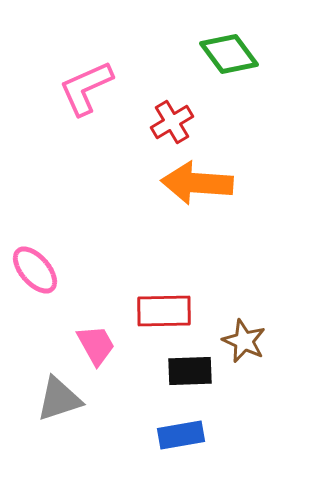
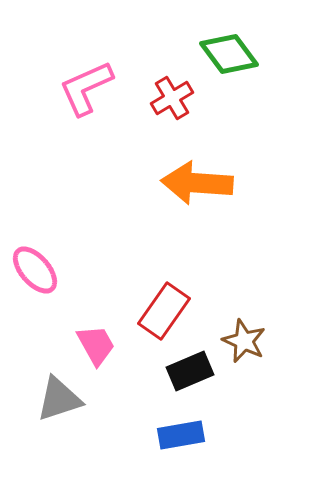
red cross: moved 24 px up
red rectangle: rotated 54 degrees counterclockwise
black rectangle: rotated 21 degrees counterclockwise
